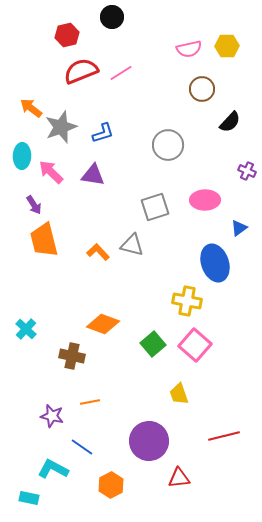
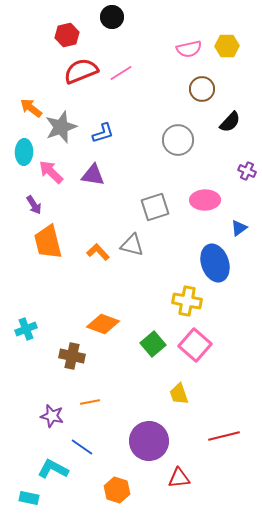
gray circle: moved 10 px right, 5 px up
cyan ellipse: moved 2 px right, 4 px up
orange trapezoid: moved 4 px right, 2 px down
cyan cross: rotated 25 degrees clockwise
orange hexagon: moved 6 px right, 5 px down; rotated 15 degrees counterclockwise
